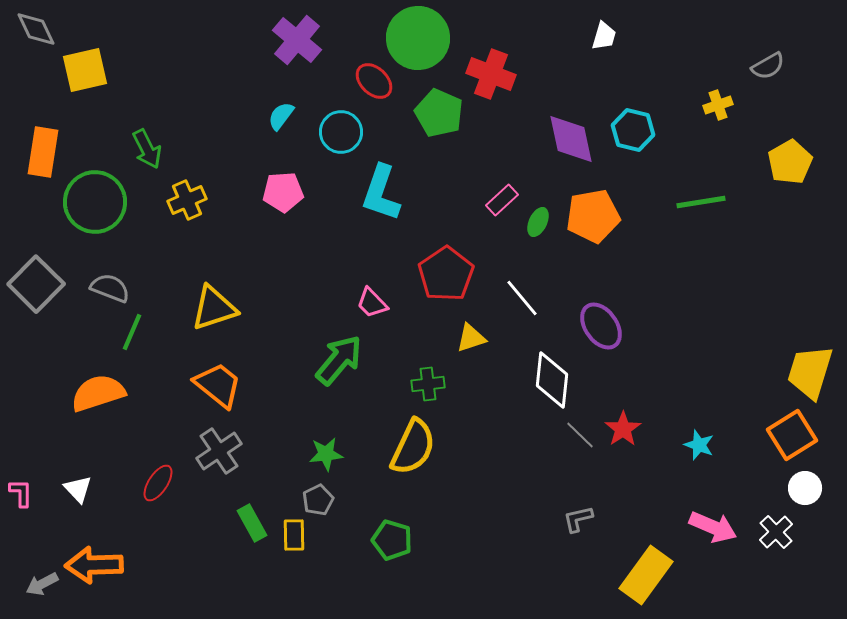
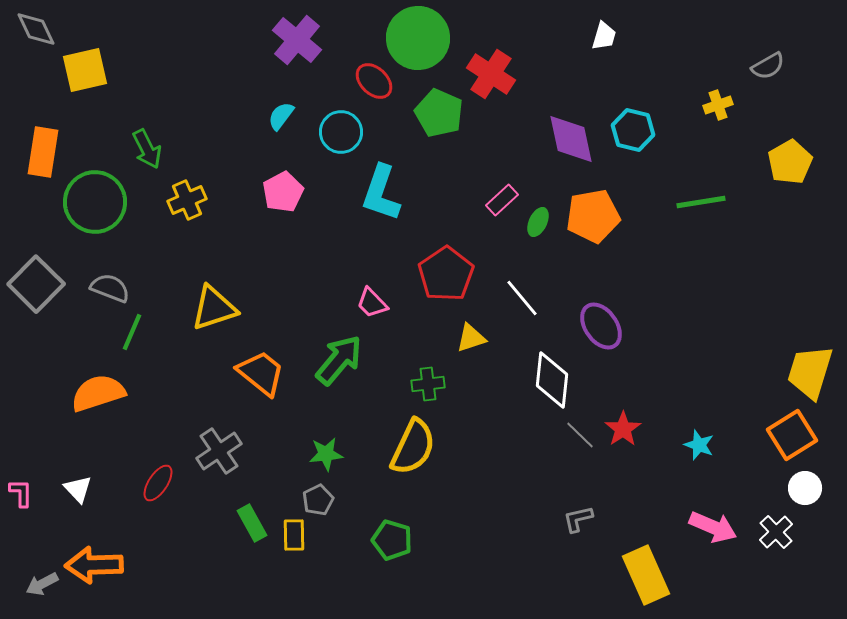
red cross at (491, 74): rotated 12 degrees clockwise
pink pentagon at (283, 192): rotated 24 degrees counterclockwise
orange trapezoid at (218, 385): moved 43 px right, 12 px up
yellow rectangle at (646, 575): rotated 60 degrees counterclockwise
